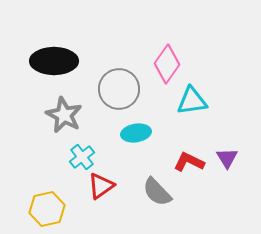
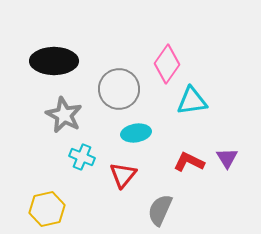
cyan cross: rotated 30 degrees counterclockwise
red triangle: moved 22 px right, 11 px up; rotated 16 degrees counterclockwise
gray semicircle: moved 3 px right, 18 px down; rotated 68 degrees clockwise
